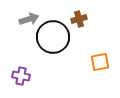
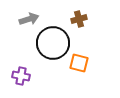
black circle: moved 6 px down
orange square: moved 21 px left, 1 px down; rotated 24 degrees clockwise
